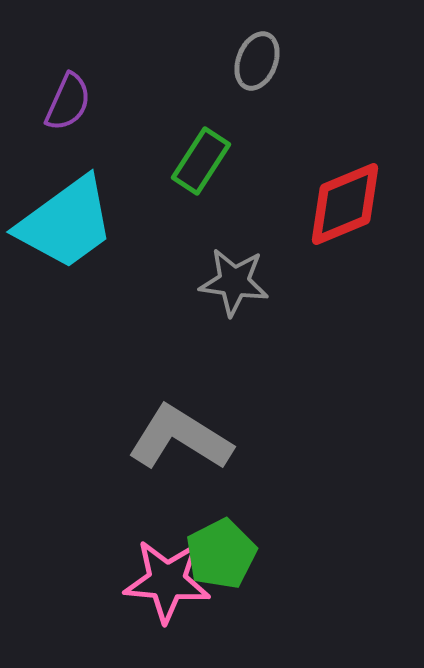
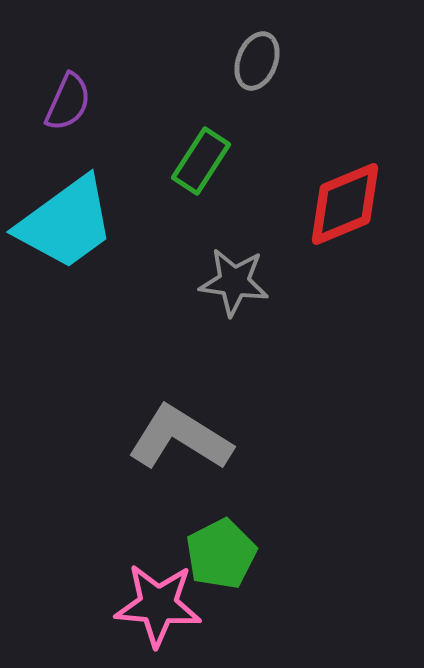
pink star: moved 9 px left, 24 px down
